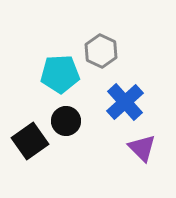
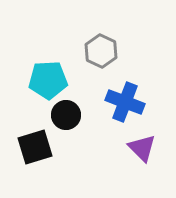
cyan pentagon: moved 12 px left, 6 px down
blue cross: rotated 27 degrees counterclockwise
black circle: moved 6 px up
black square: moved 5 px right, 6 px down; rotated 18 degrees clockwise
